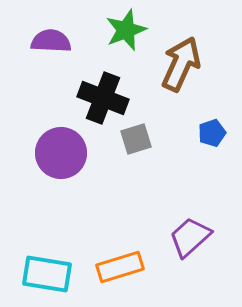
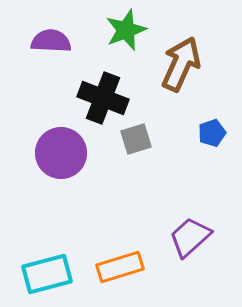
cyan rectangle: rotated 24 degrees counterclockwise
